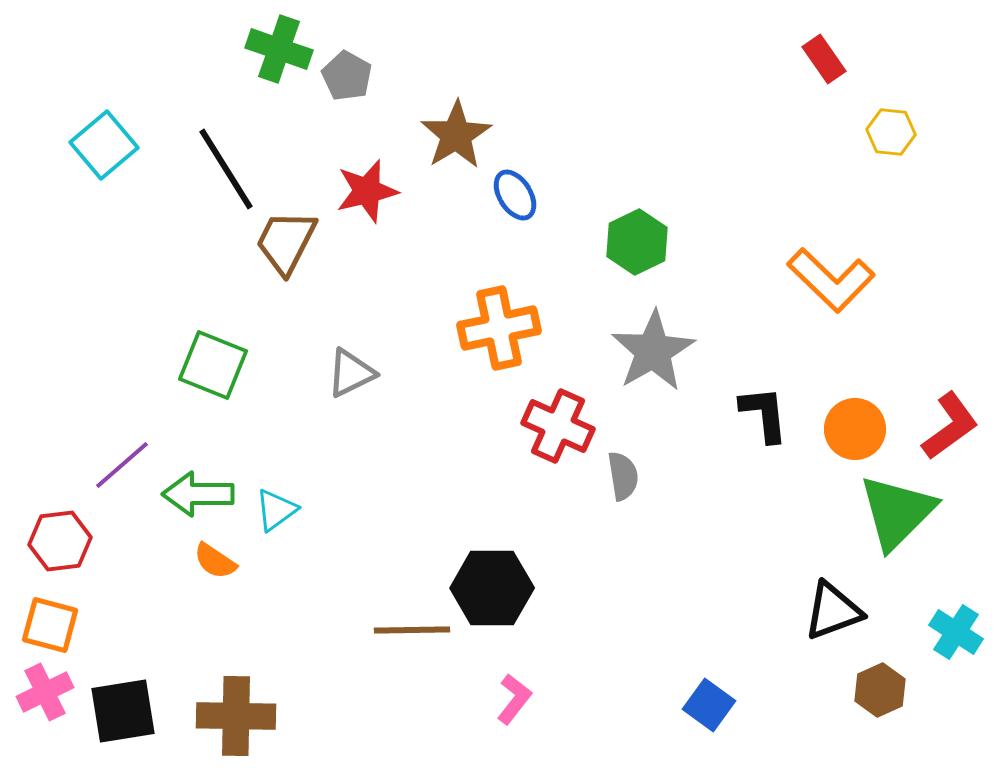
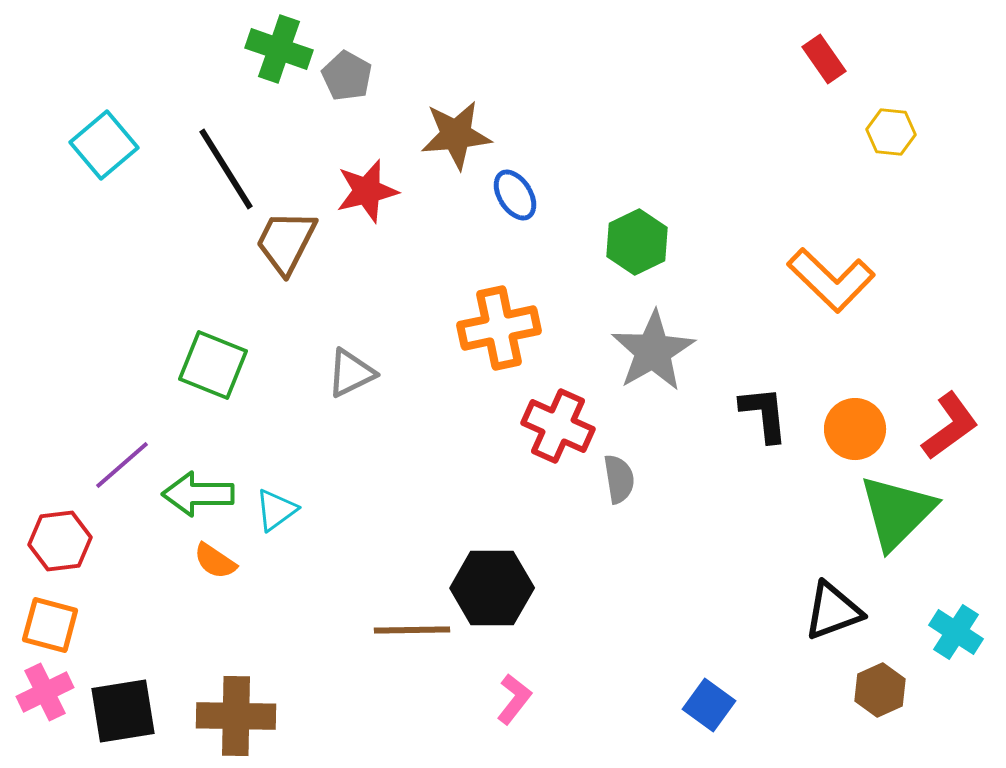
brown star: rotated 26 degrees clockwise
gray semicircle: moved 4 px left, 3 px down
